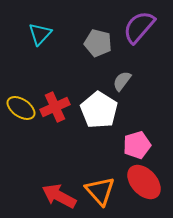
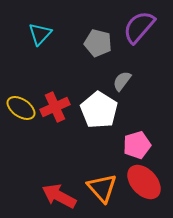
orange triangle: moved 2 px right, 3 px up
